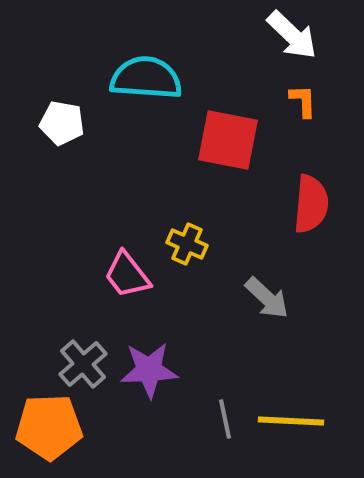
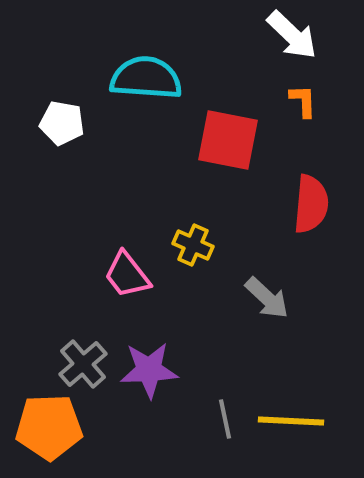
yellow cross: moved 6 px right, 1 px down
